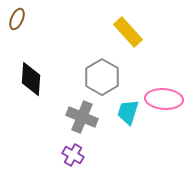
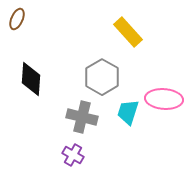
gray cross: rotated 8 degrees counterclockwise
